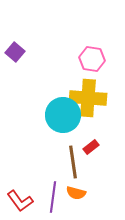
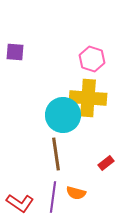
purple square: rotated 36 degrees counterclockwise
pink hexagon: rotated 10 degrees clockwise
red rectangle: moved 15 px right, 16 px down
brown line: moved 17 px left, 8 px up
red L-shape: moved 2 px down; rotated 20 degrees counterclockwise
